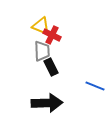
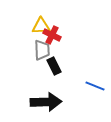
yellow triangle: rotated 24 degrees counterclockwise
gray trapezoid: moved 1 px up
black rectangle: moved 3 px right, 1 px up
black arrow: moved 1 px left, 1 px up
